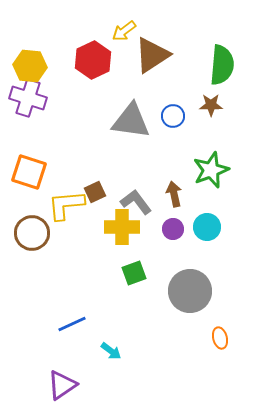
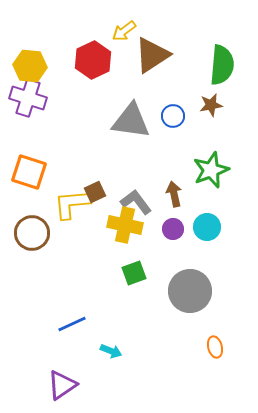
brown star: rotated 10 degrees counterclockwise
yellow L-shape: moved 6 px right, 1 px up
yellow cross: moved 3 px right, 2 px up; rotated 12 degrees clockwise
orange ellipse: moved 5 px left, 9 px down
cyan arrow: rotated 15 degrees counterclockwise
